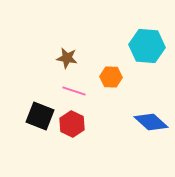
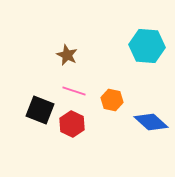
brown star: moved 3 px up; rotated 15 degrees clockwise
orange hexagon: moved 1 px right, 23 px down; rotated 10 degrees clockwise
black square: moved 6 px up
